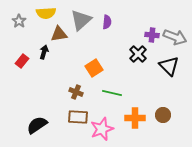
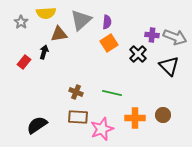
gray star: moved 2 px right, 1 px down
red rectangle: moved 2 px right, 1 px down
orange square: moved 15 px right, 25 px up
